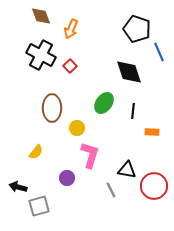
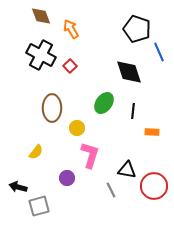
orange arrow: rotated 126 degrees clockwise
